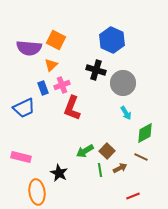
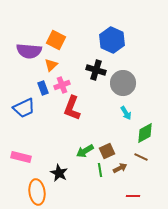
purple semicircle: moved 3 px down
brown square: rotated 21 degrees clockwise
red line: rotated 24 degrees clockwise
